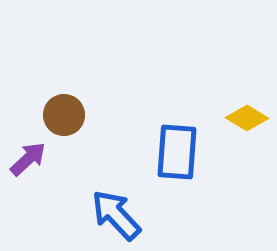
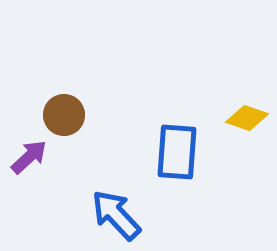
yellow diamond: rotated 12 degrees counterclockwise
purple arrow: moved 1 px right, 2 px up
